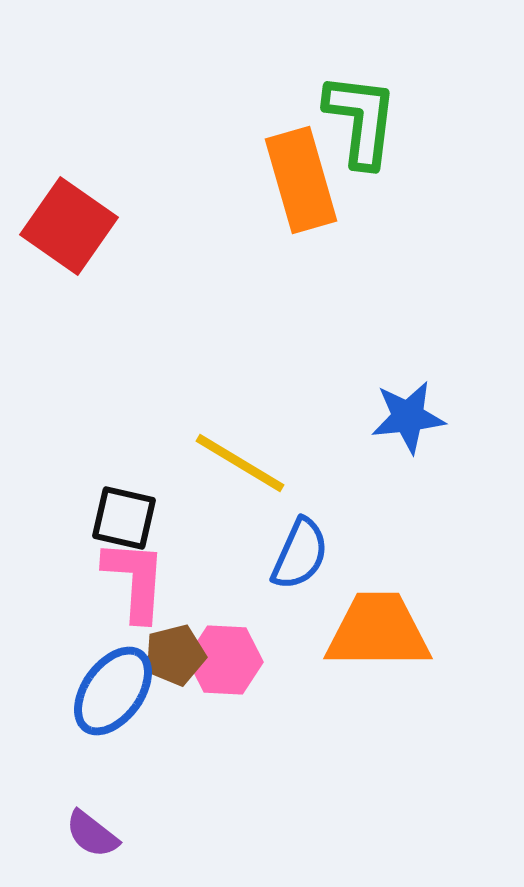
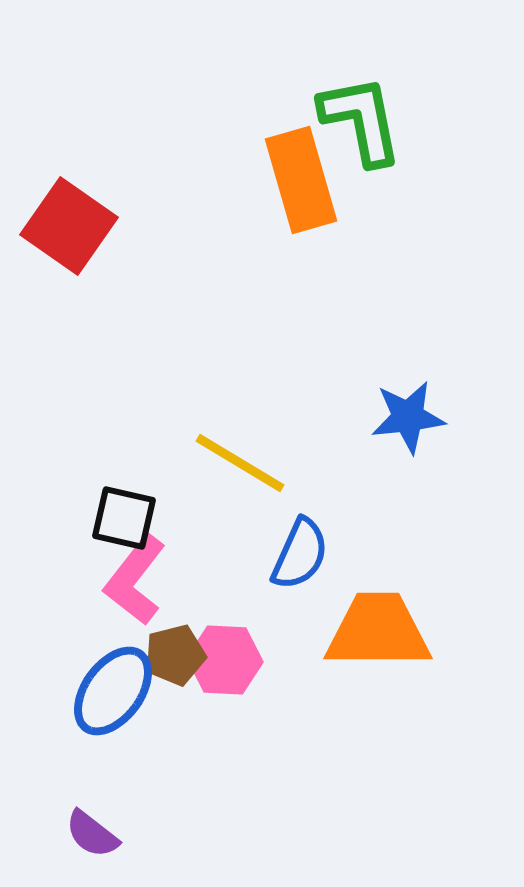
green L-shape: rotated 18 degrees counterclockwise
pink L-shape: rotated 146 degrees counterclockwise
